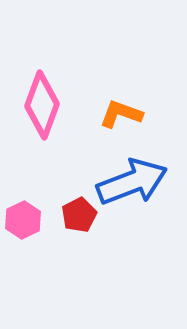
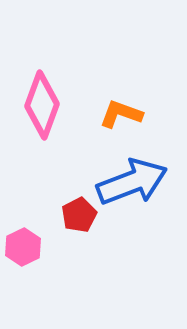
pink hexagon: moved 27 px down
